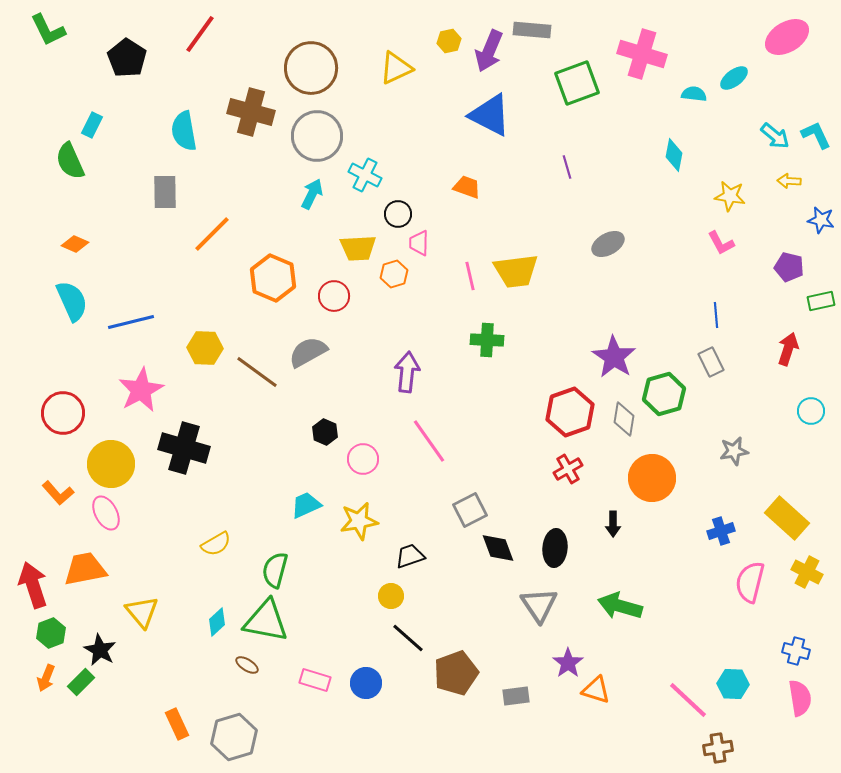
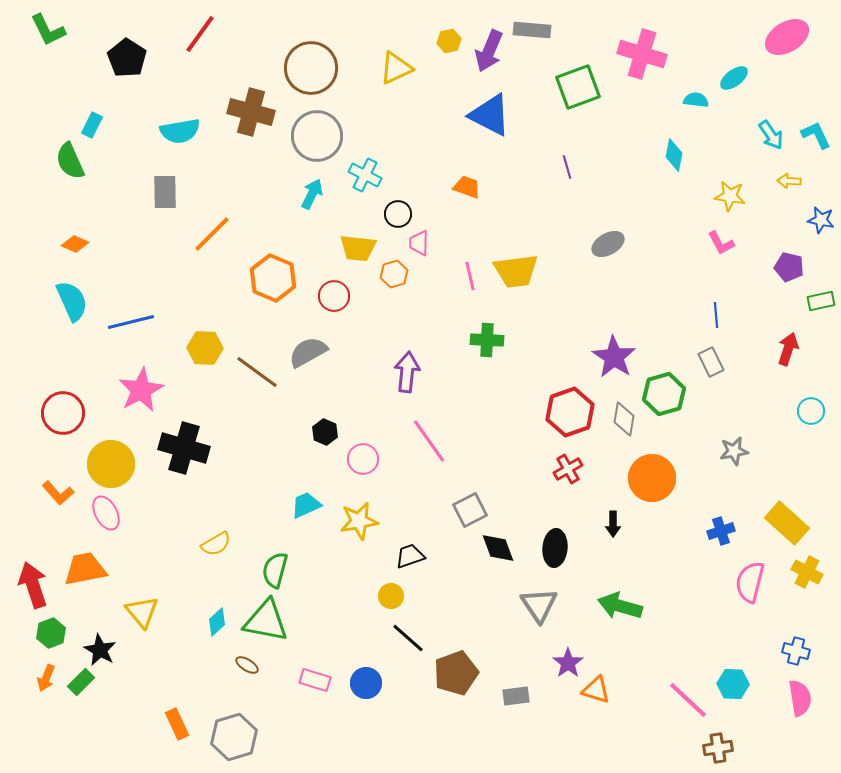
green square at (577, 83): moved 1 px right, 4 px down
cyan semicircle at (694, 94): moved 2 px right, 6 px down
cyan semicircle at (184, 131): moved 4 px left; rotated 90 degrees counterclockwise
cyan arrow at (775, 136): moved 4 px left, 1 px up; rotated 16 degrees clockwise
yellow trapezoid at (358, 248): rotated 9 degrees clockwise
yellow rectangle at (787, 518): moved 5 px down
